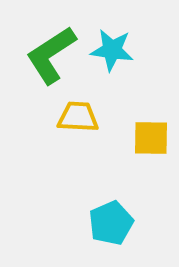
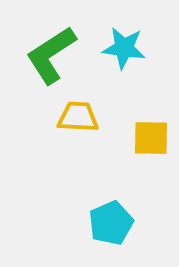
cyan star: moved 12 px right, 2 px up
